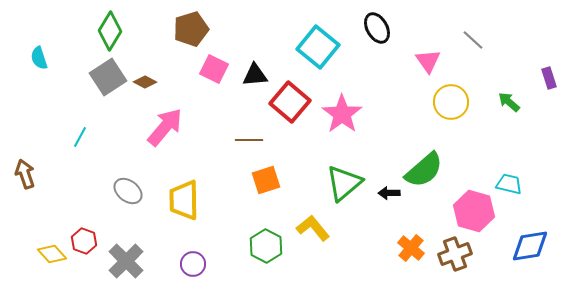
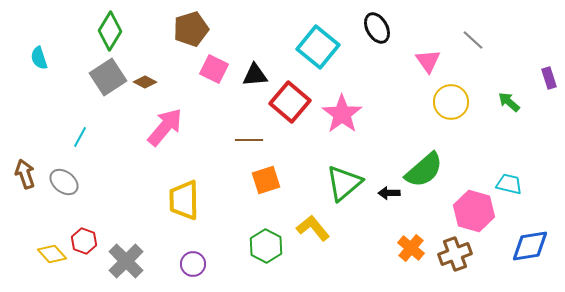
gray ellipse: moved 64 px left, 9 px up
